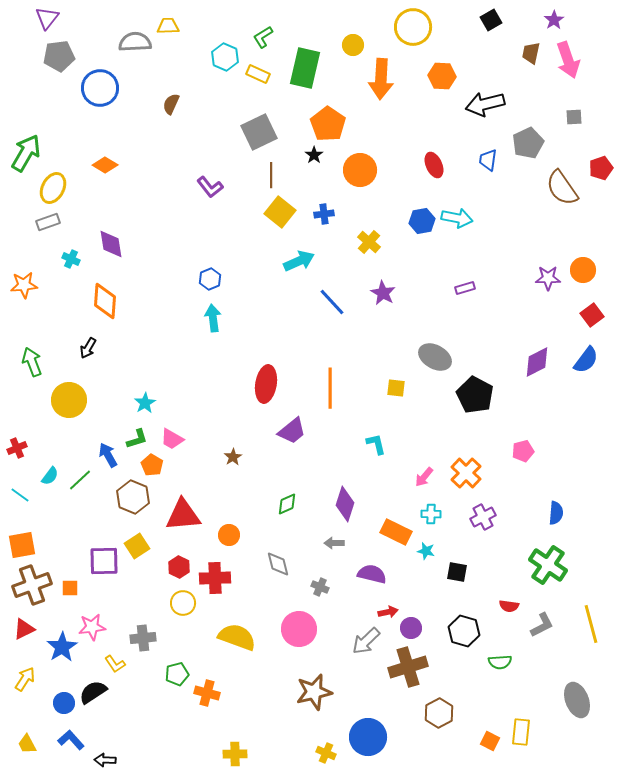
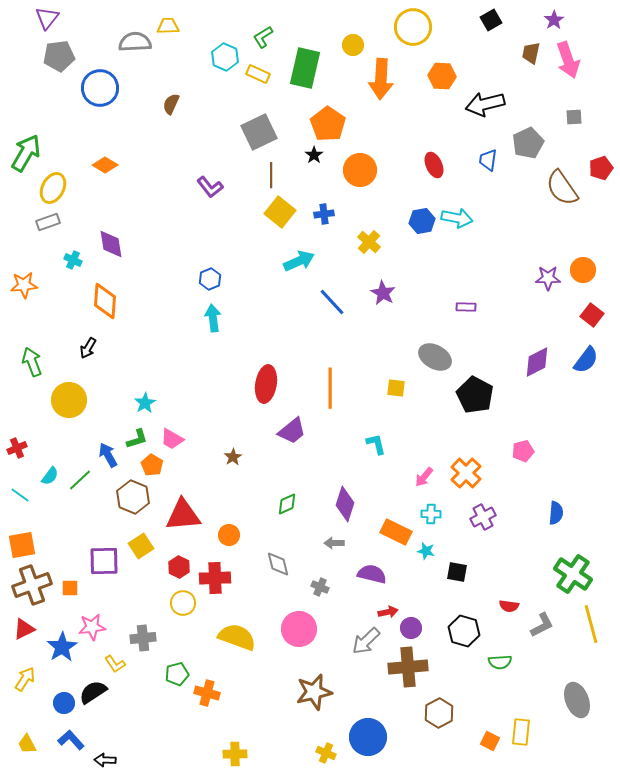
cyan cross at (71, 259): moved 2 px right, 1 px down
purple rectangle at (465, 288): moved 1 px right, 19 px down; rotated 18 degrees clockwise
red square at (592, 315): rotated 15 degrees counterclockwise
yellow square at (137, 546): moved 4 px right
green cross at (548, 565): moved 25 px right, 9 px down
brown cross at (408, 667): rotated 12 degrees clockwise
